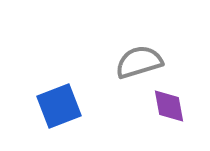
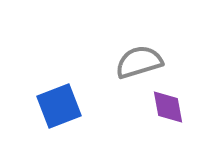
purple diamond: moved 1 px left, 1 px down
